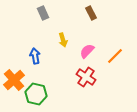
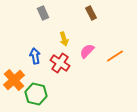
yellow arrow: moved 1 px right, 1 px up
orange line: rotated 12 degrees clockwise
red cross: moved 26 px left, 14 px up
